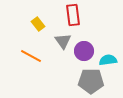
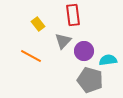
gray triangle: rotated 18 degrees clockwise
gray pentagon: moved 1 px left, 1 px up; rotated 15 degrees clockwise
